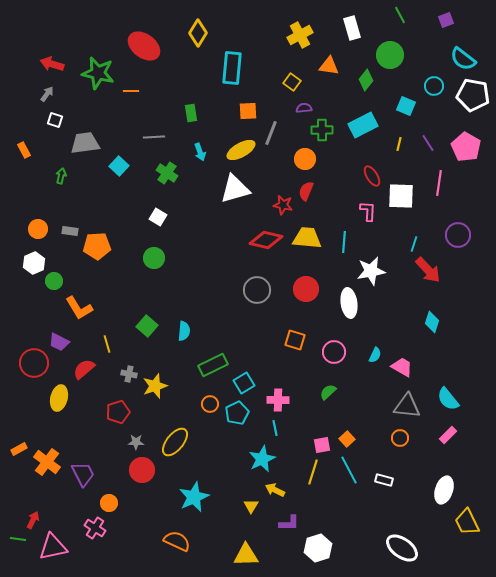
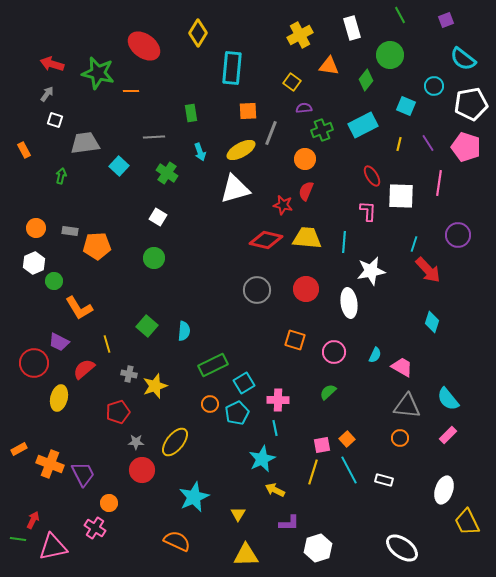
white pentagon at (473, 95): moved 2 px left, 9 px down; rotated 20 degrees counterclockwise
green cross at (322, 130): rotated 20 degrees counterclockwise
pink pentagon at (466, 147): rotated 12 degrees counterclockwise
orange circle at (38, 229): moved 2 px left, 1 px up
orange cross at (47, 462): moved 3 px right, 2 px down; rotated 16 degrees counterclockwise
yellow triangle at (251, 506): moved 13 px left, 8 px down
